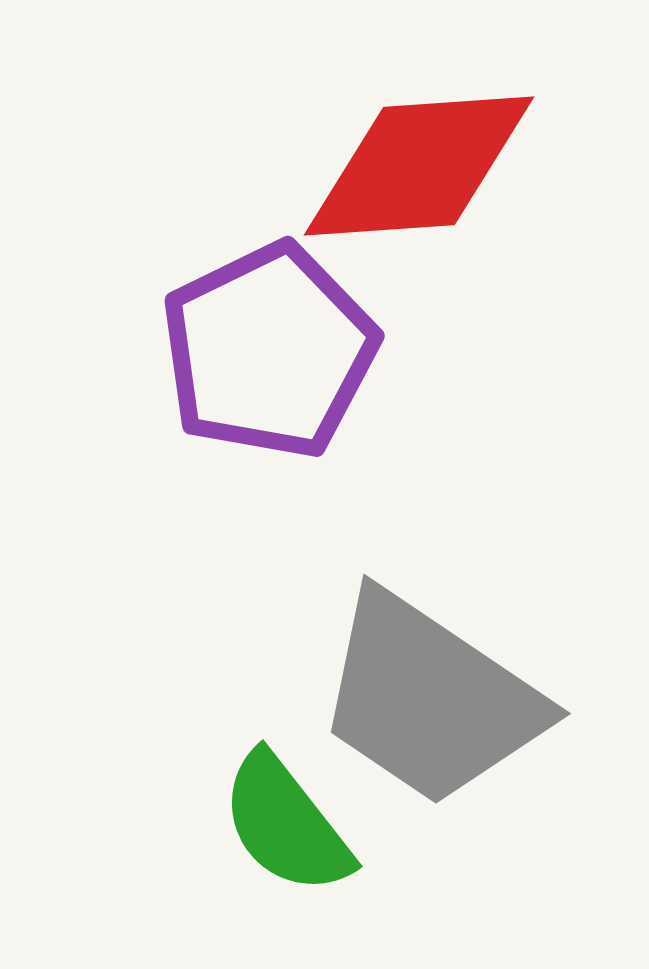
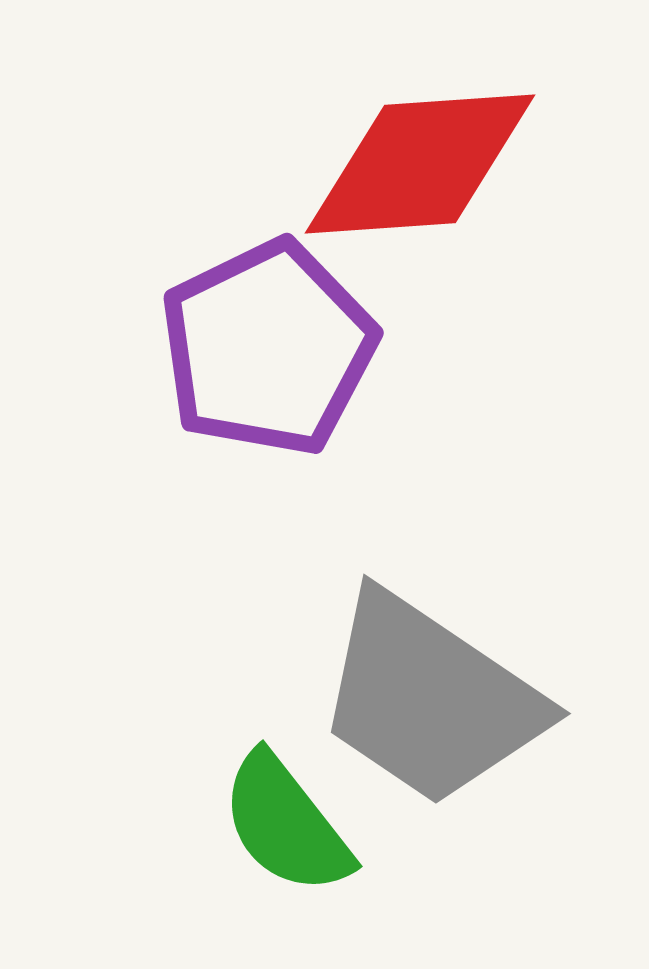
red diamond: moved 1 px right, 2 px up
purple pentagon: moved 1 px left, 3 px up
